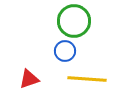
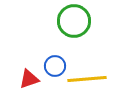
blue circle: moved 10 px left, 15 px down
yellow line: rotated 9 degrees counterclockwise
